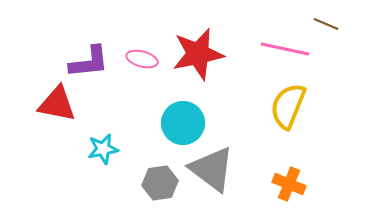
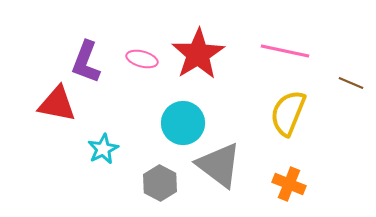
brown line: moved 25 px right, 59 px down
pink line: moved 2 px down
red star: rotated 20 degrees counterclockwise
purple L-shape: moved 3 px left; rotated 117 degrees clockwise
yellow semicircle: moved 7 px down
cyan star: rotated 16 degrees counterclockwise
gray triangle: moved 7 px right, 4 px up
gray hexagon: rotated 24 degrees counterclockwise
